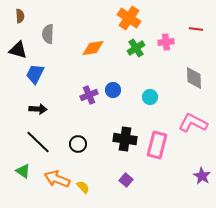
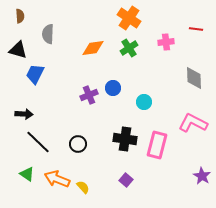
green cross: moved 7 px left
blue circle: moved 2 px up
cyan circle: moved 6 px left, 5 px down
black arrow: moved 14 px left, 5 px down
green triangle: moved 4 px right, 3 px down
